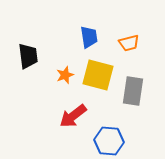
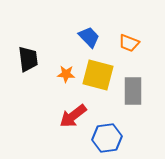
blue trapezoid: rotated 35 degrees counterclockwise
orange trapezoid: rotated 35 degrees clockwise
black trapezoid: moved 3 px down
orange star: moved 1 px right, 1 px up; rotated 24 degrees clockwise
gray rectangle: rotated 8 degrees counterclockwise
blue hexagon: moved 2 px left, 3 px up; rotated 12 degrees counterclockwise
